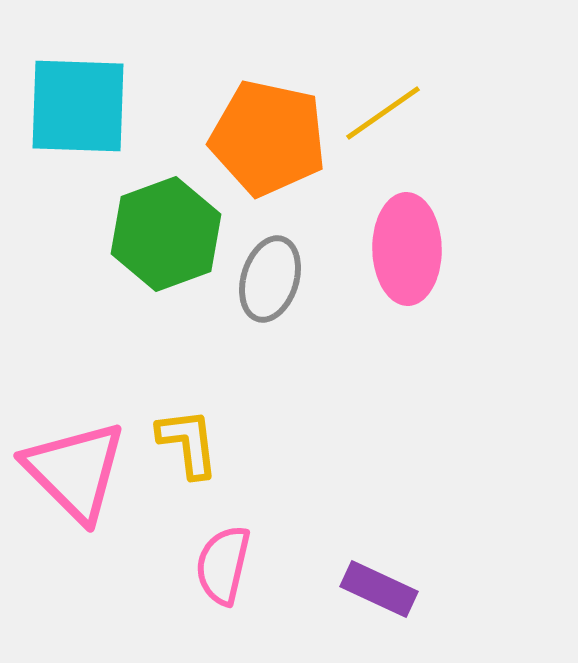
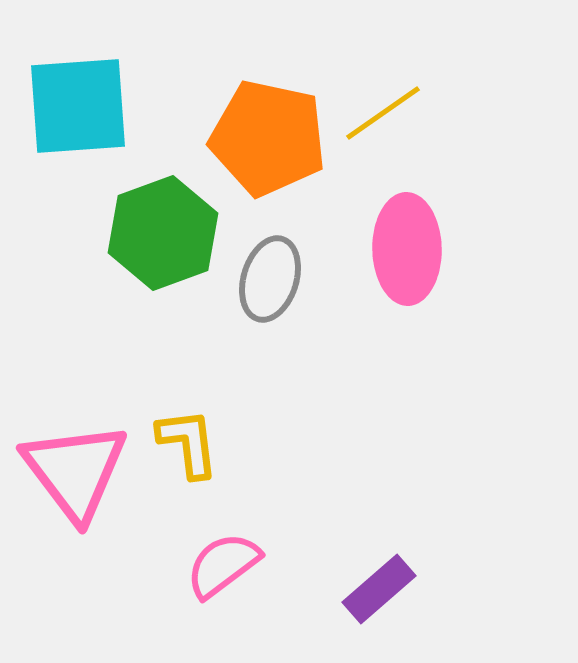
cyan square: rotated 6 degrees counterclockwise
green hexagon: moved 3 px left, 1 px up
pink triangle: rotated 8 degrees clockwise
pink semicircle: rotated 40 degrees clockwise
purple rectangle: rotated 66 degrees counterclockwise
